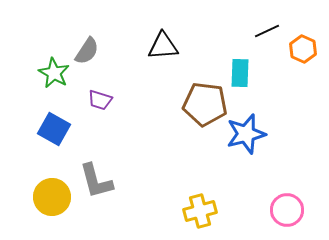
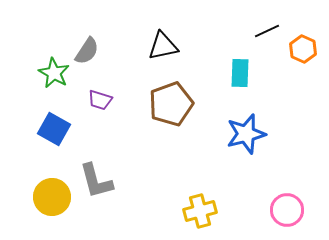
black triangle: rotated 8 degrees counterclockwise
brown pentagon: moved 34 px left; rotated 27 degrees counterclockwise
